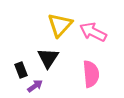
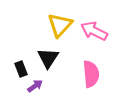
pink arrow: moved 1 px right, 1 px up
black rectangle: moved 1 px up
